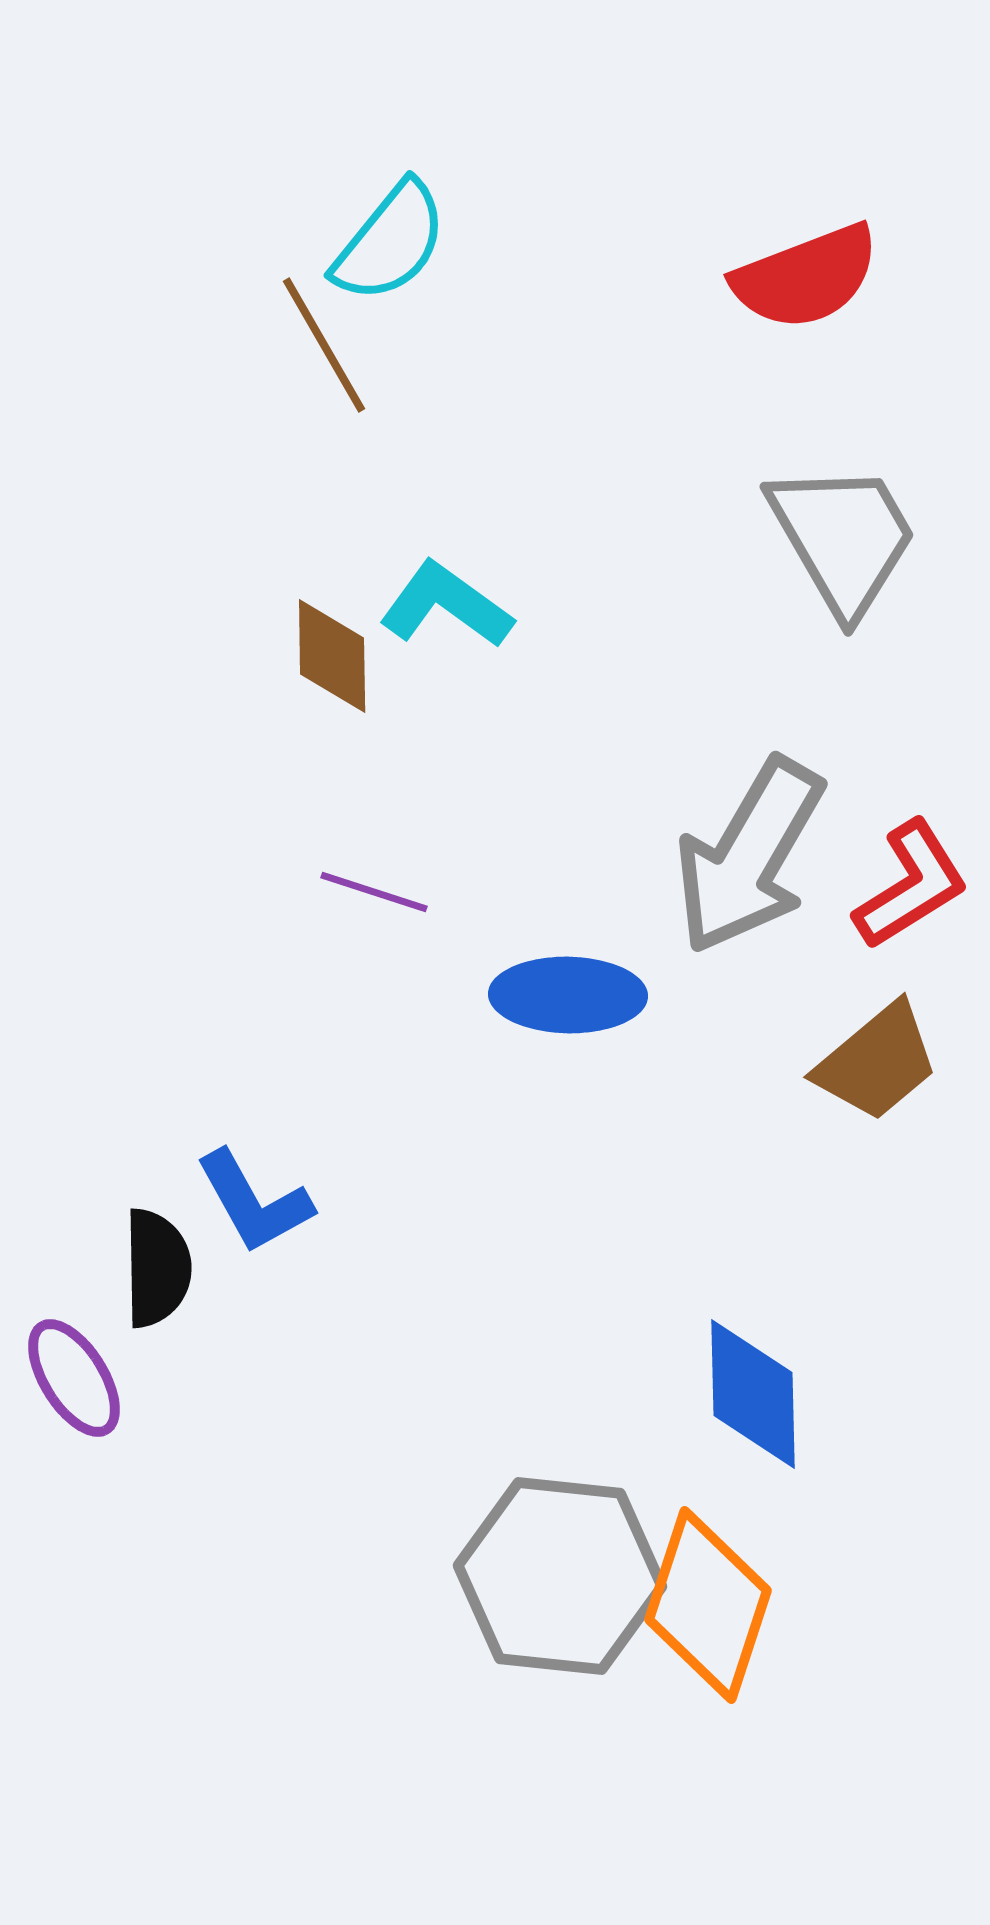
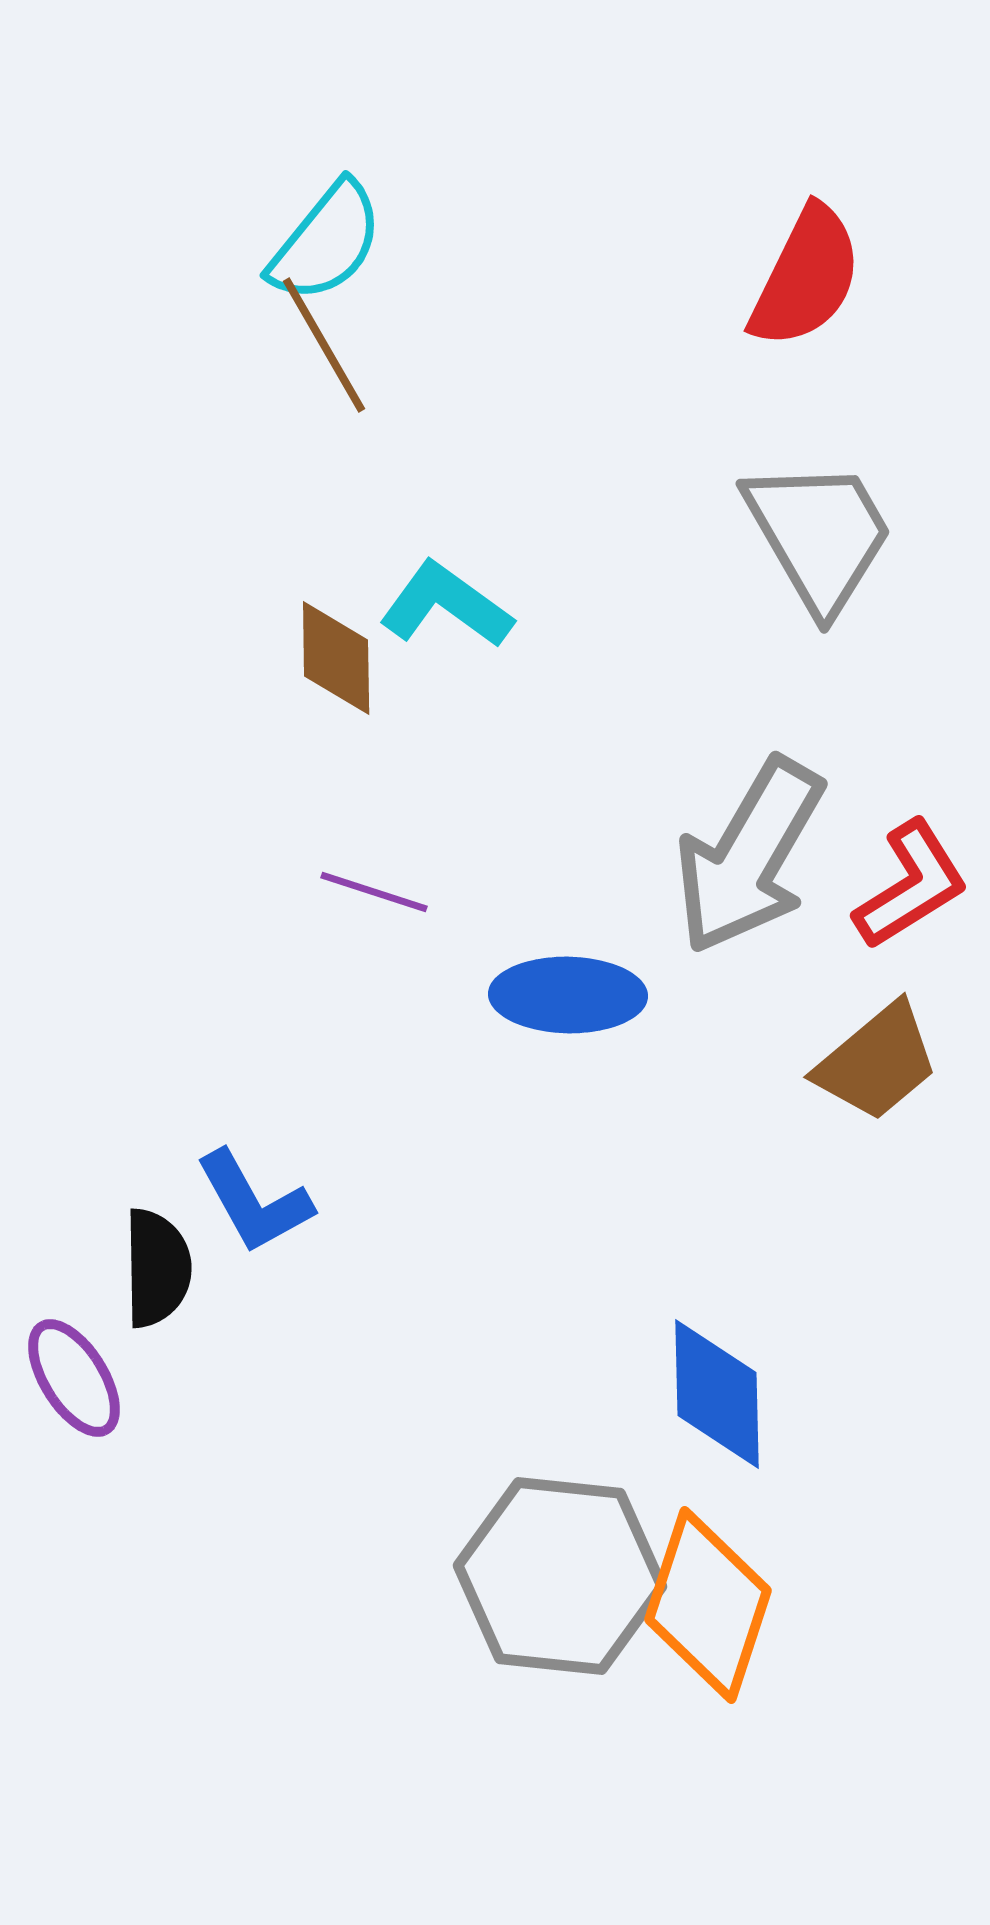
cyan semicircle: moved 64 px left
red semicircle: rotated 43 degrees counterclockwise
gray trapezoid: moved 24 px left, 3 px up
brown diamond: moved 4 px right, 2 px down
blue diamond: moved 36 px left
